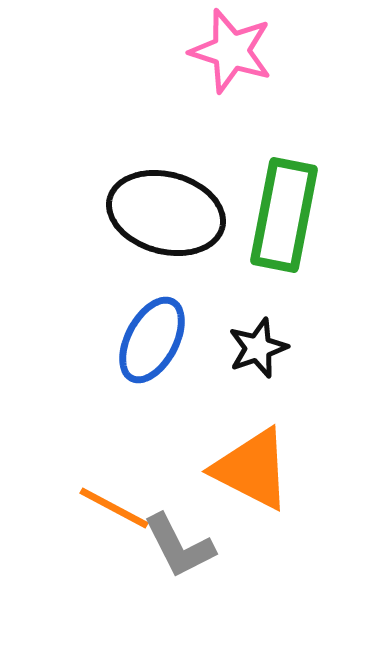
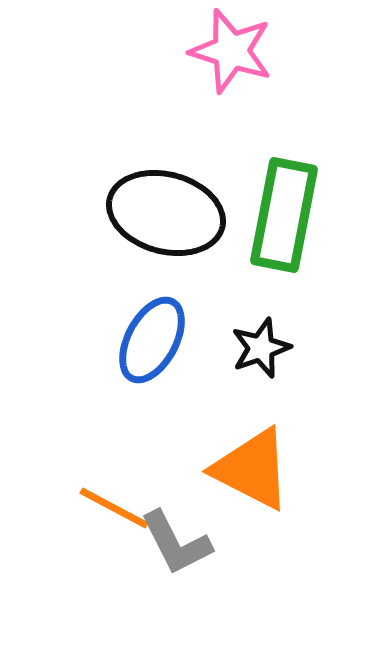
black star: moved 3 px right
gray L-shape: moved 3 px left, 3 px up
